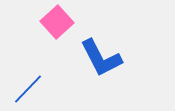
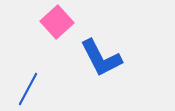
blue line: rotated 16 degrees counterclockwise
